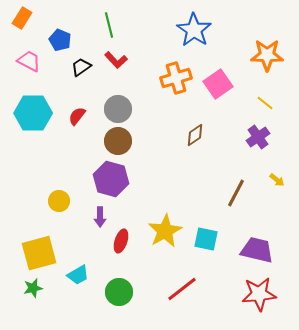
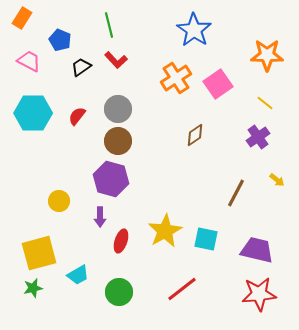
orange cross: rotated 16 degrees counterclockwise
